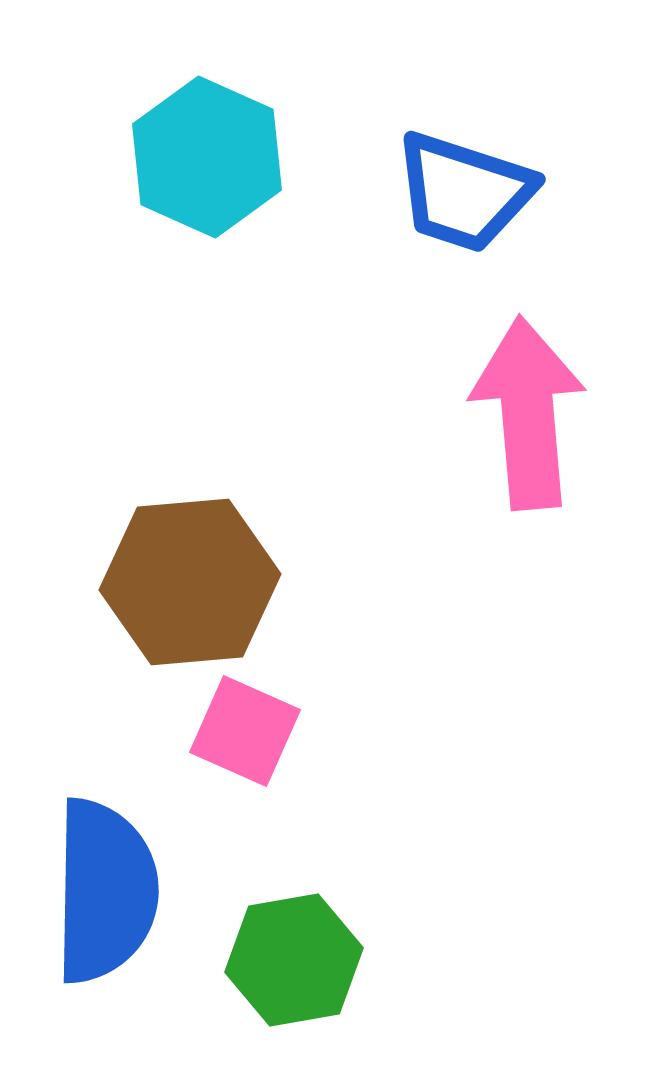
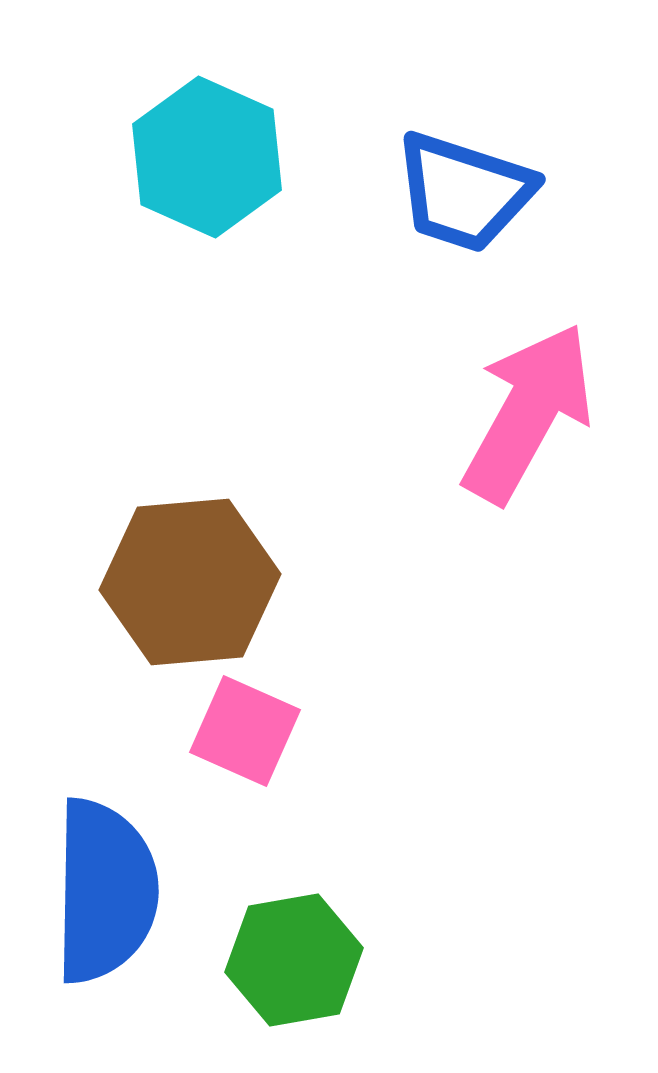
pink arrow: rotated 34 degrees clockwise
